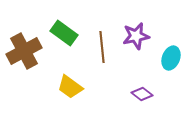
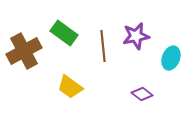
brown line: moved 1 px right, 1 px up
